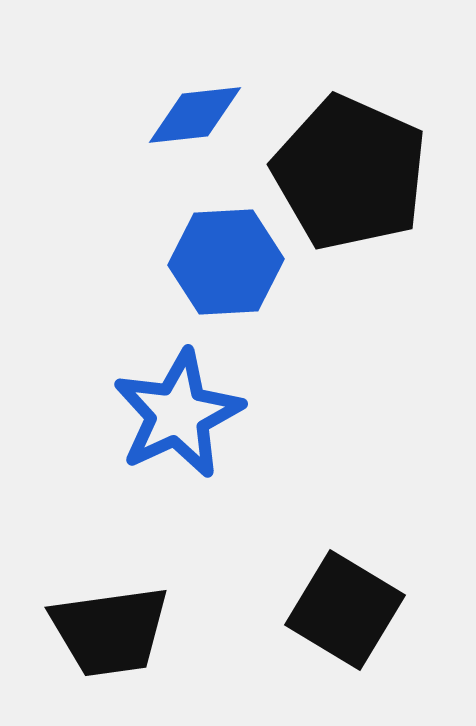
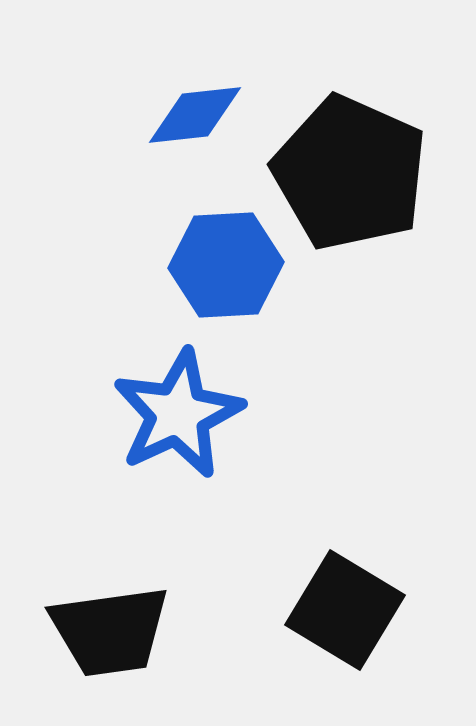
blue hexagon: moved 3 px down
